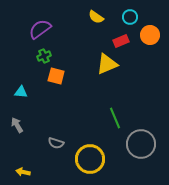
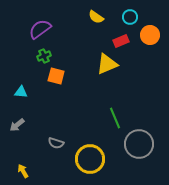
gray arrow: rotated 98 degrees counterclockwise
gray circle: moved 2 px left
yellow arrow: moved 1 px up; rotated 48 degrees clockwise
